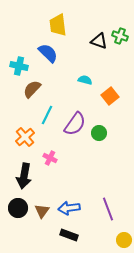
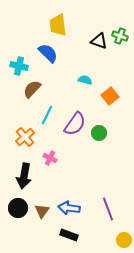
blue arrow: rotated 15 degrees clockwise
